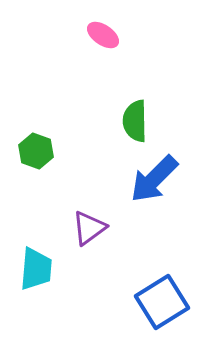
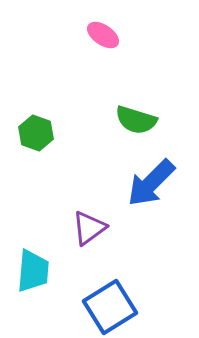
green semicircle: moved 1 px right, 1 px up; rotated 72 degrees counterclockwise
green hexagon: moved 18 px up
blue arrow: moved 3 px left, 4 px down
cyan trapezoid: moved 3 px left, 2 px down
blue square: moved 52 px left, 5 px down
